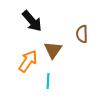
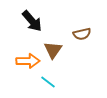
brown semicircle: rotated 102 degrees counterclockwise
orange arrow: rotated 55 degrees clockwise
cyan line: moved 1 px down; rotated 56 degrees counterclockwise
